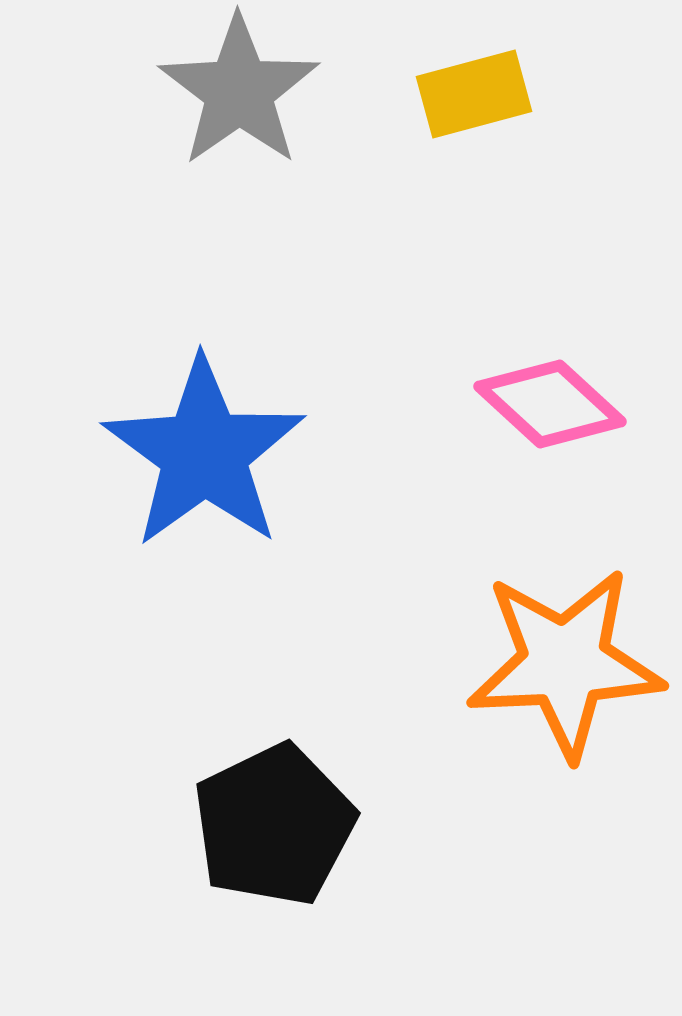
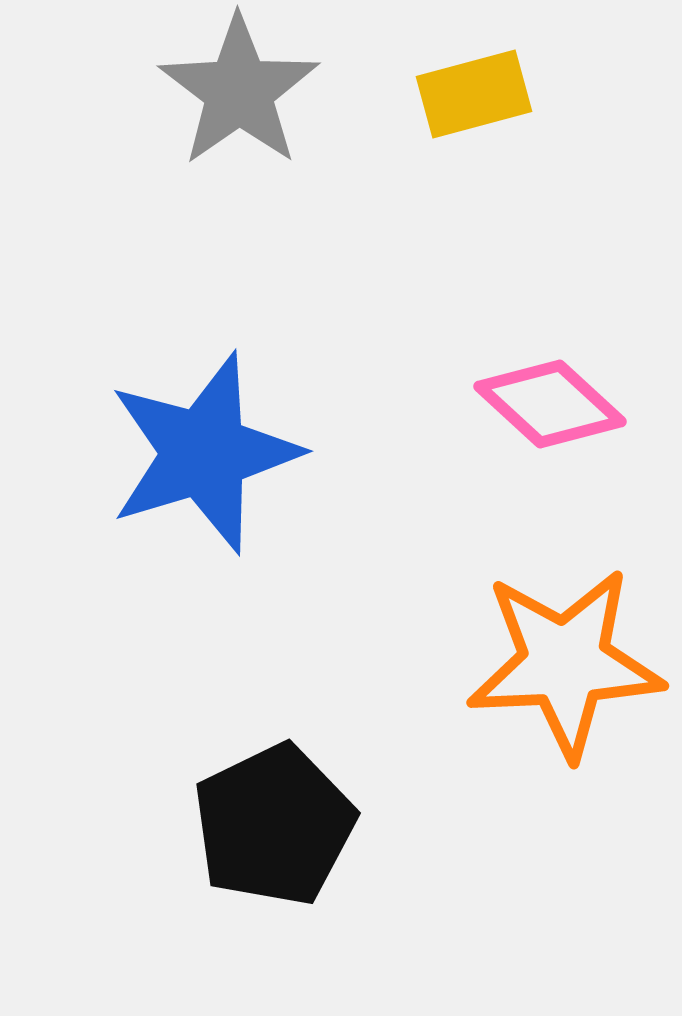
blue star: rotated 19 degrees clockwise
